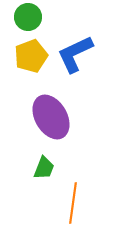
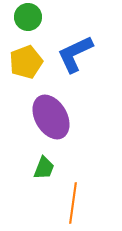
yellow pentagon: moved 5 px left, 6 px down
